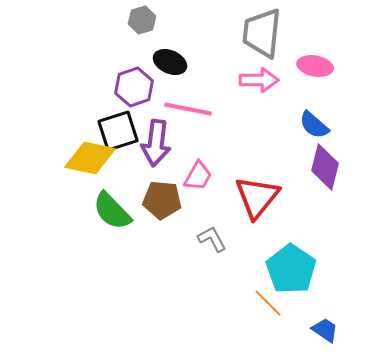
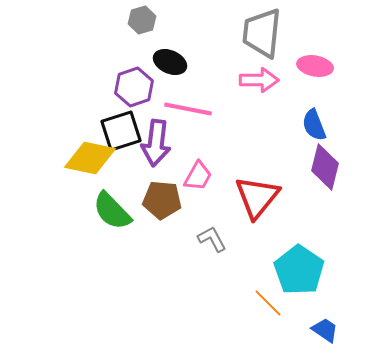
blue semicircle: rotated 28 degrees clockwise
black square: moved 3 px right
cyan pentagon: moved 8 px right, 1 px down
